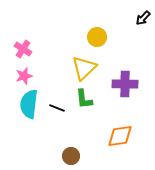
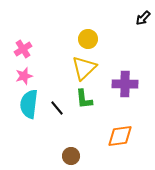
yellow circle: moved 9 px left, 2 px down
pink cross: rotated 24 degrees clockwise
black line: rotated 28 degrees clockwise
